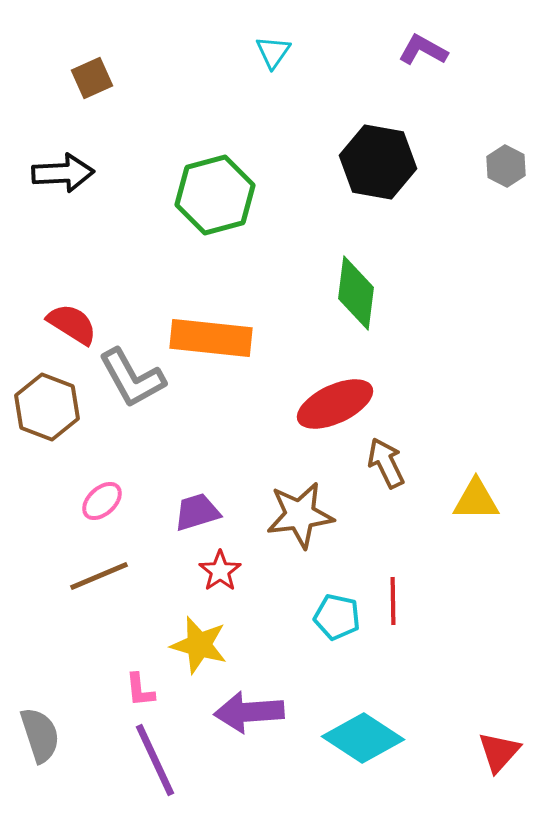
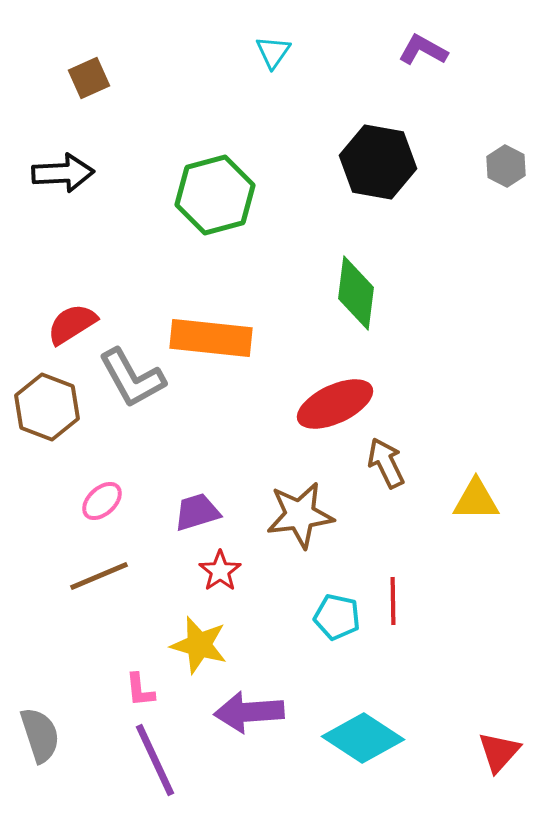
brown square: moved 3 px left
red semicircle: rotated 64 degrees counterclockwise
